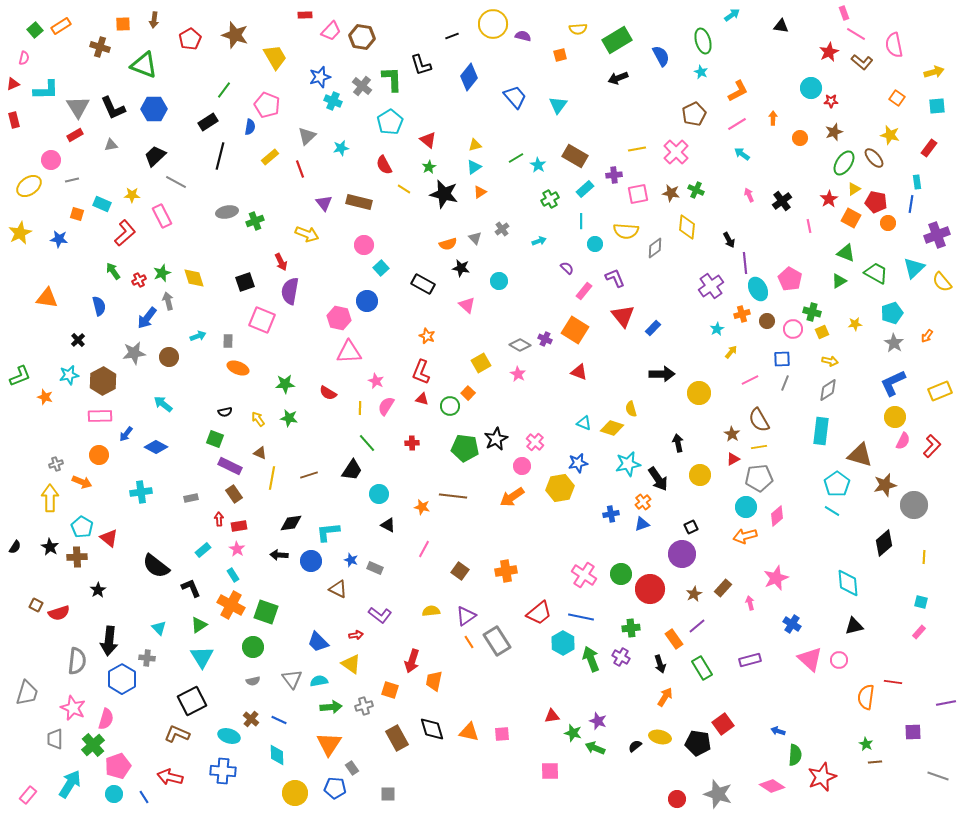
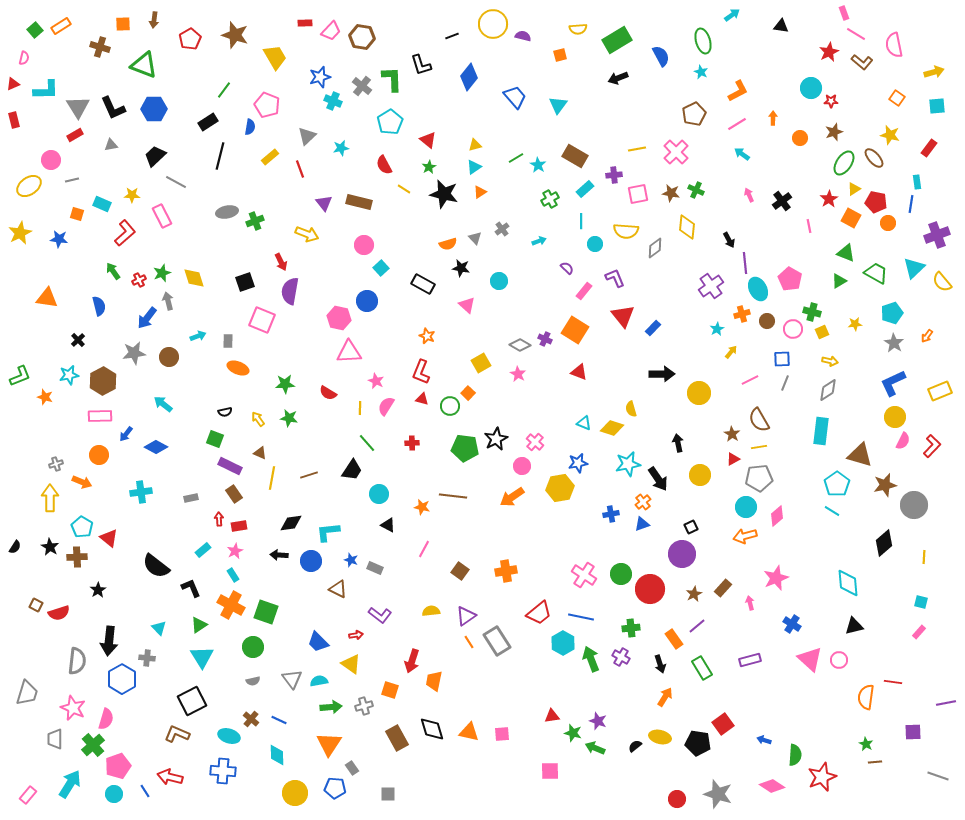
red rectangle at (305, 15): moved 8 px down
pink star at (237, 549): moved 2 px left, 2 px down; rotated 14 degrees clockwise
blue arrow at (778, 731): moved 14 px left, 9 px down
blue line at (144, 797): moved 1 px right, 6 px up
